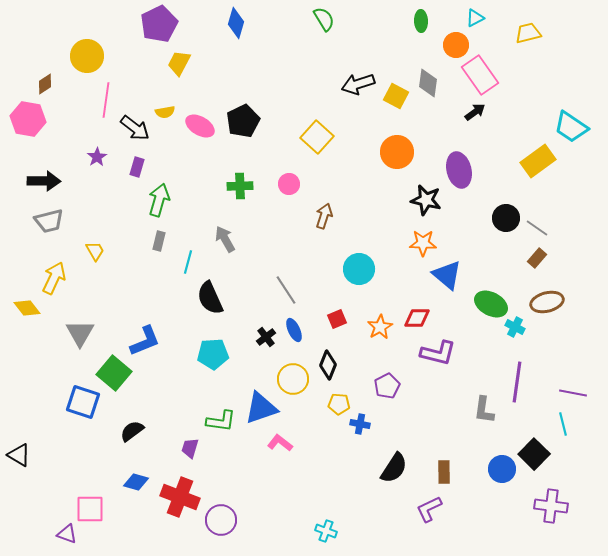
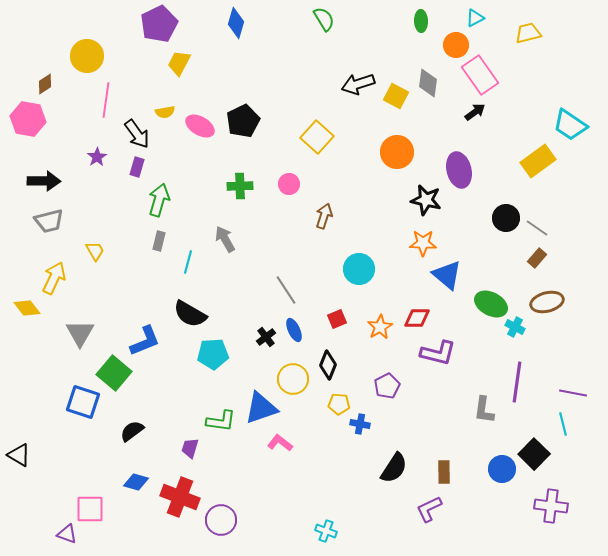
cyan trapezoid at (571, 127): moved 1 px left, 2 px up
black arrow at (135, 128): moved 2 px right, 6 px down; rotated 16 degrees clockwise
black semicircle at (210, 298): moved 20 px left, 16 px down; rotated 36 degrees counterclockwise
